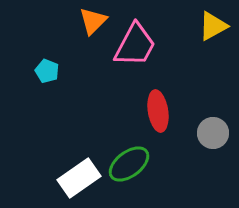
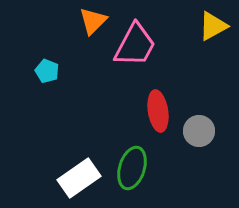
gray circle: moved 14 px left, 2 px up
green ellipse: moved 3 px right, 4 px down; rotated 36 degrees counterclockwise
